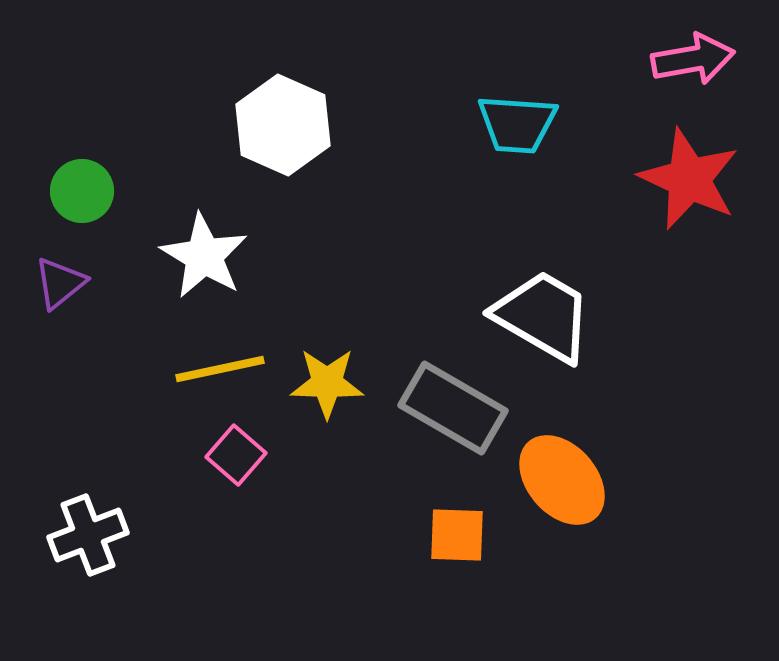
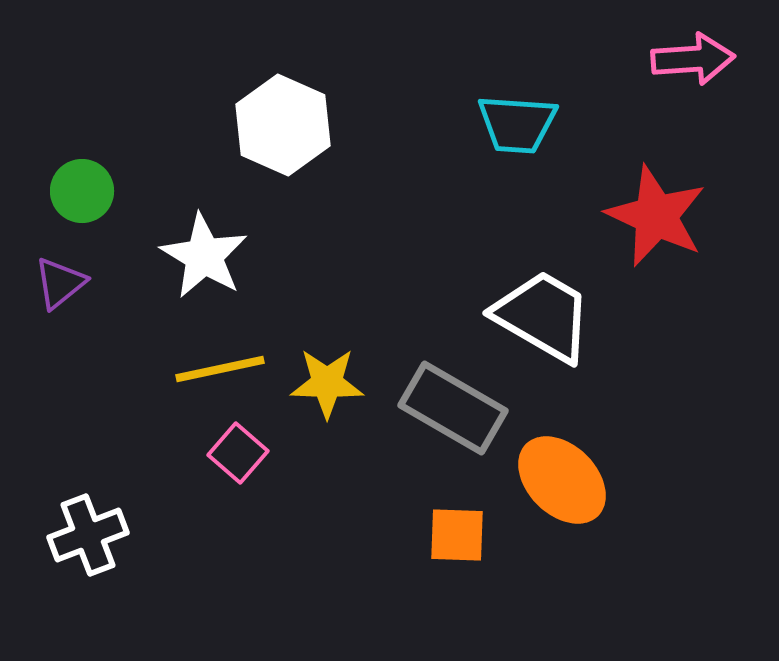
pink arrow: rotated 6 degrees clockwise
red star: moved 33 px left, 37 px down
pink square: moved 2 px right, 2 px up
orange ellipse: rotated 4 degrees counterclockwise
